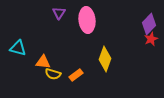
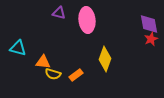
purple triangle: rotated 48 degrees counterclockwise
purple diamond: rotated 55 degrees counterclockwise
